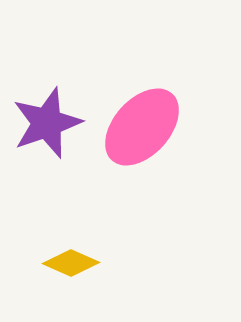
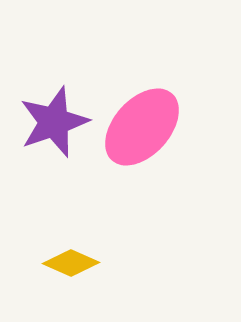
purple star: moved 7 px right, 1 px up
